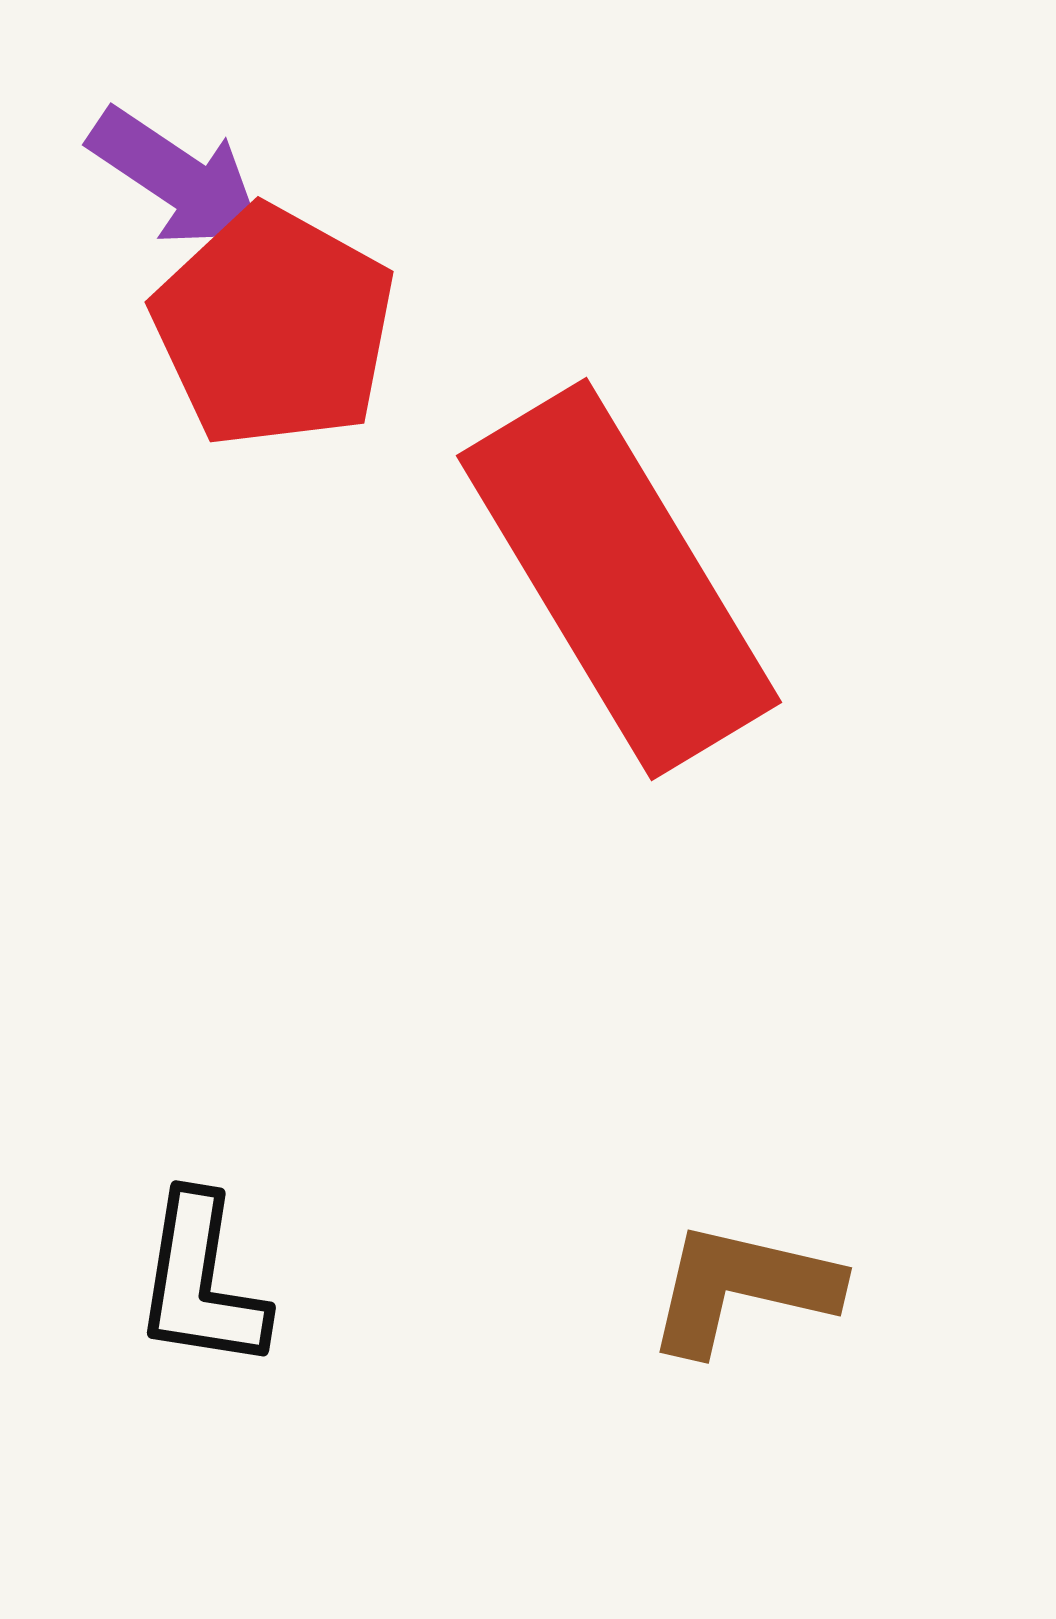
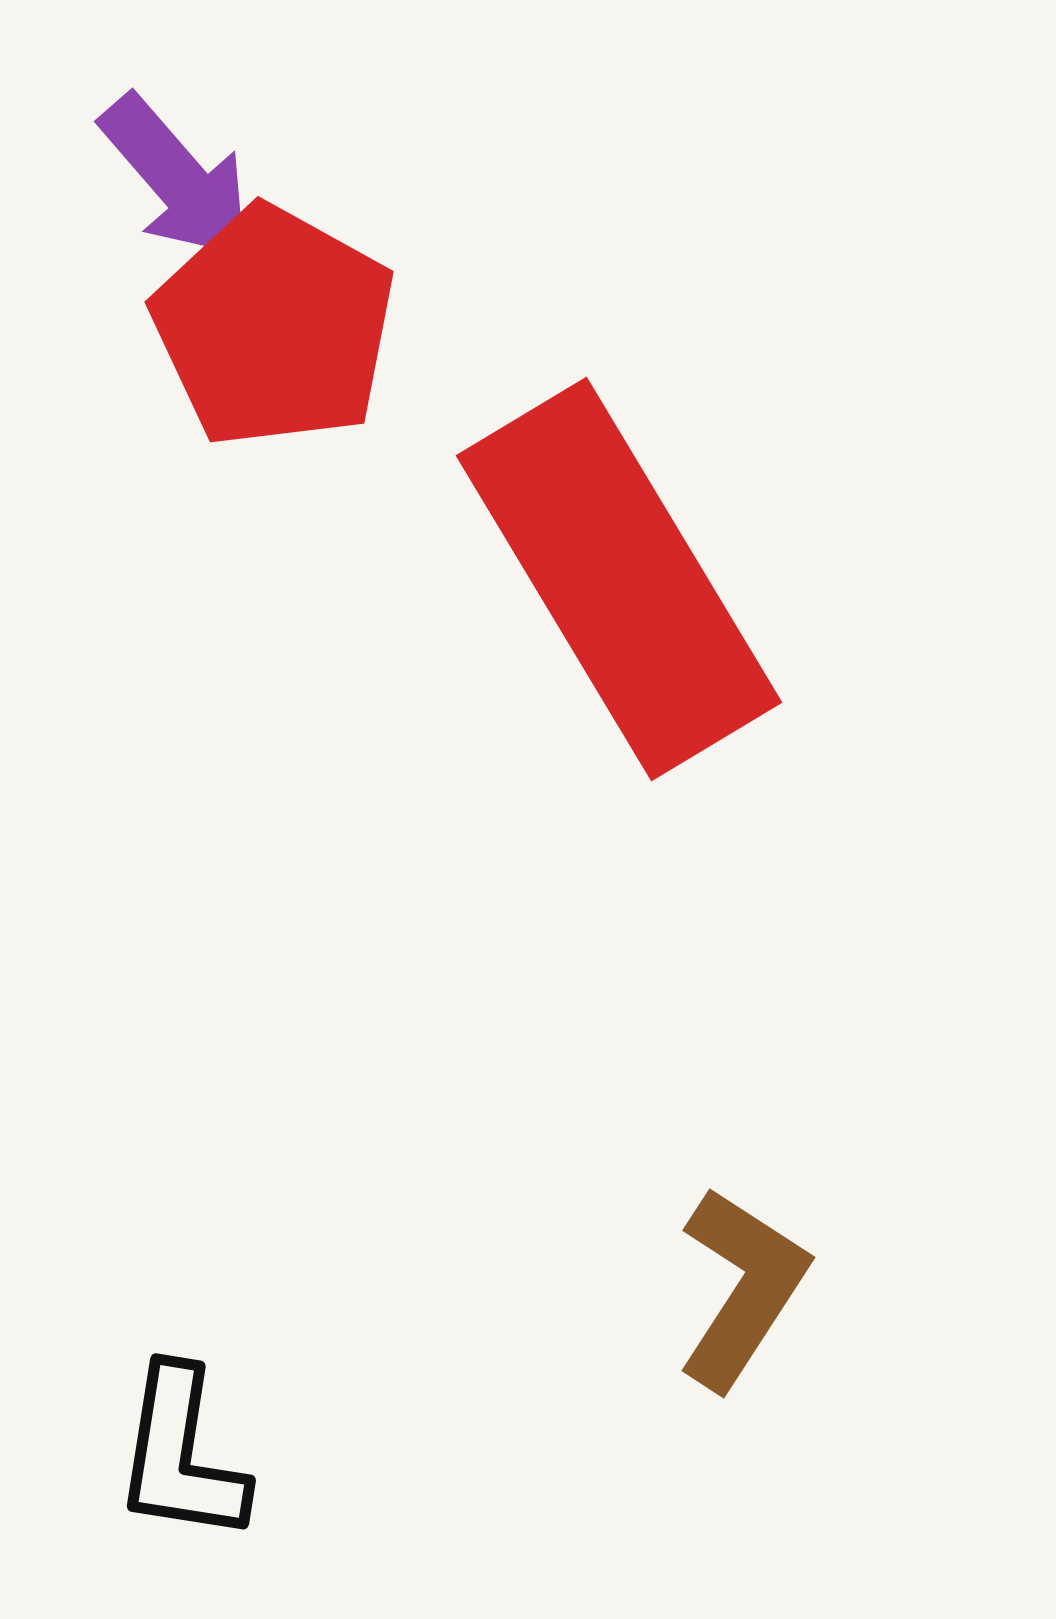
purple arrow: rotated 15 degrees clockwise
black L-shape: moved 20 px left, 173 px down
brown L-shape: rotated 110 degrees clockwise
